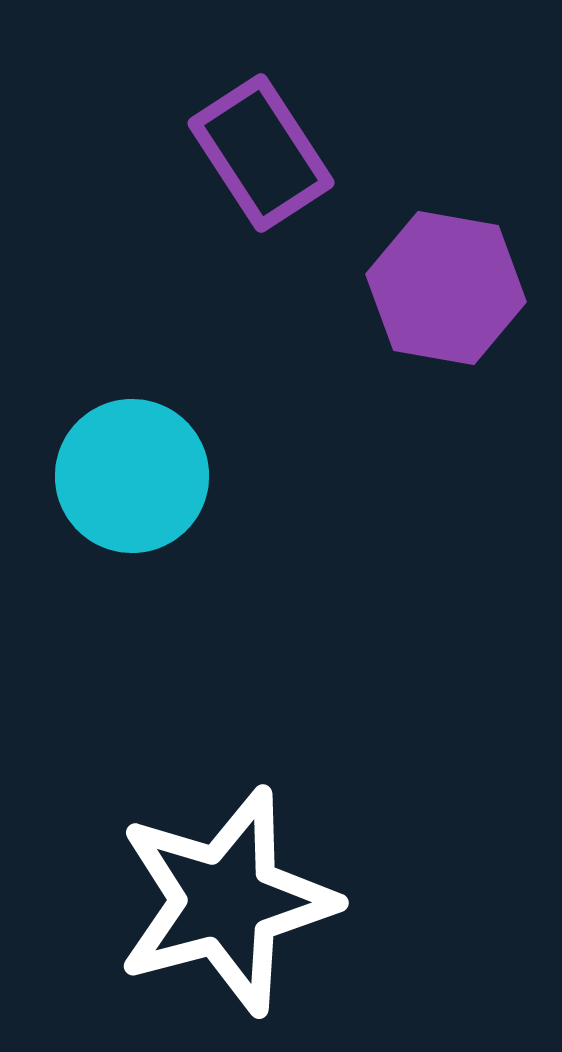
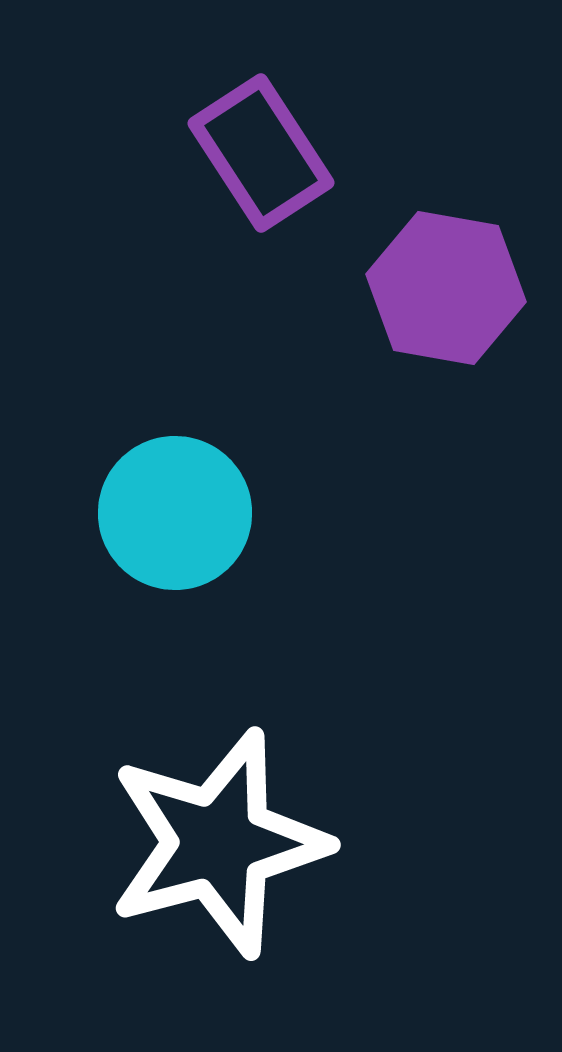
cyan circle: moved 43 px right, 37 px down
white star: moved 8 px left, 58 px up
